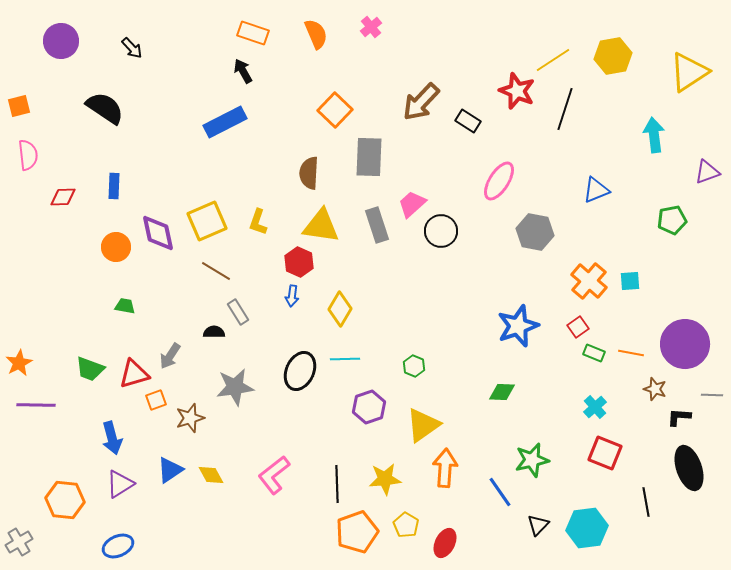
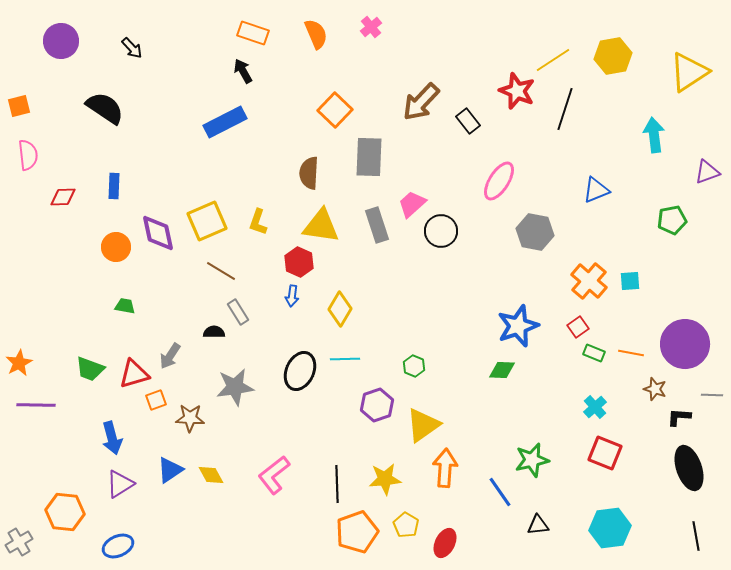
black rectangle at (468, 121): rotated 20 degrees clockwise
brown line at (216, 271): moved 5 px right
green diamond at (502, 392): moved 22 px up
purple hexagon at (369, 407): moved 8 px right, 2 px up
brown star at (190, 418): rotated 20 degrees clockwise
orange hexagon at (65, 500): moved 12 px down
black line at (646, 502): moved 50 px right, 34 px down
black triangle at (538, 525): rotated 40 degrees clockwise
cyan hexagon at (587, 528): moved 23 px right
